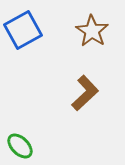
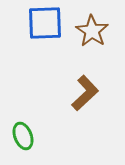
blue square: moved 22 px right, 7 px up; rotated 27 degrees clockwise
green ellipse: moved 3 px right, 10 px up; rotated 24 degrees clockwise
